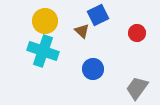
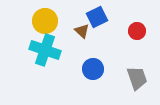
blue square: moved 1 px left, 2 px down
red circle: moved 2 px up
cyan cross: moved 2 px right, 1 px up
gray trapezoid: moved 10 px up; rotated 125 degrees clockwise
